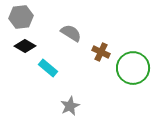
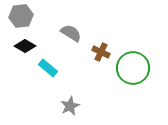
gray hexagon: moved 1 px up
